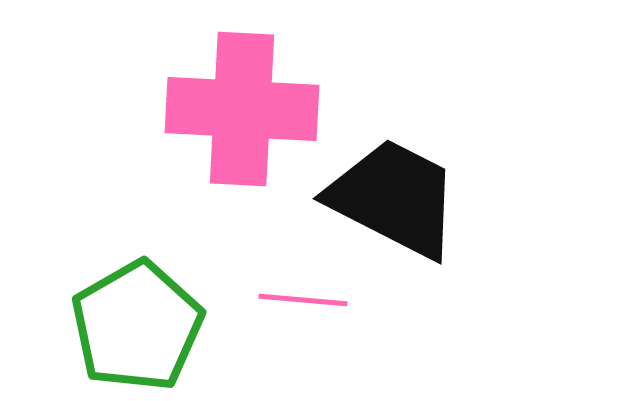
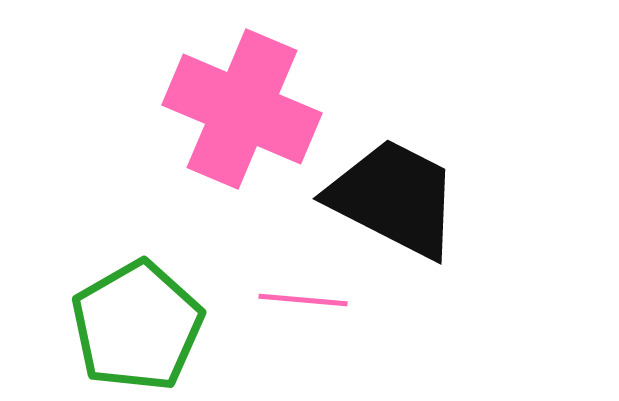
pink cross: rotated 20 degrees clockwise
